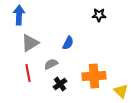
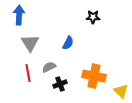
black star: moved 6 px left, 2 px down
gray triangle: rotated 30 degrees counterclockwise
gray semicircle: moved 2 px left, 3 px down
orange cross: rotated 15 degrees clockwise
black cross: rotated 16 degrees clockwise
